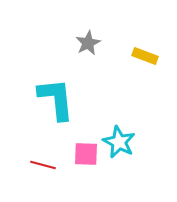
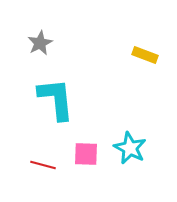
gray star: moved 48 px left
yellow rectangle: moved 1 px up
cyan star: moved 11 px right, 6 px down
